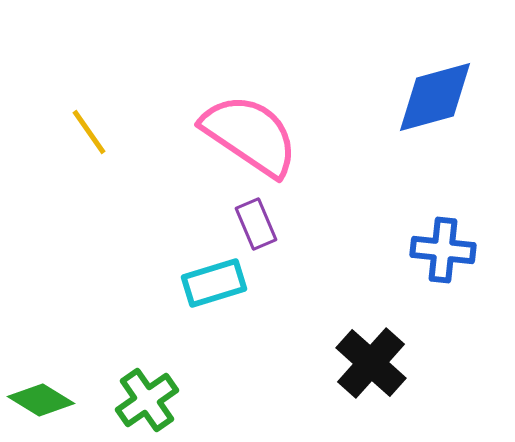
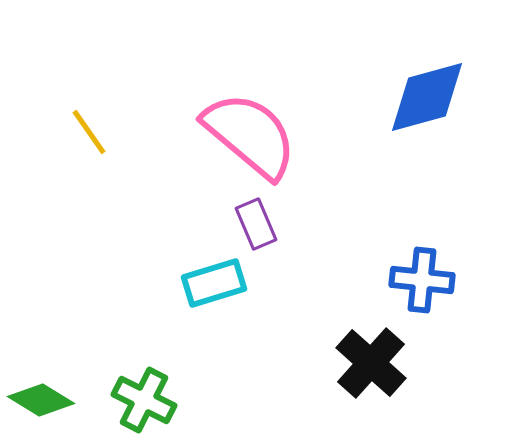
blue diamond: moved 8 px left
pink semicircle: rotated 6 degrees clockwise
blue cross: moved 21 px left, 30 px down
green cross: moved 3 px left; rotated 28 degrees counterclockwise
